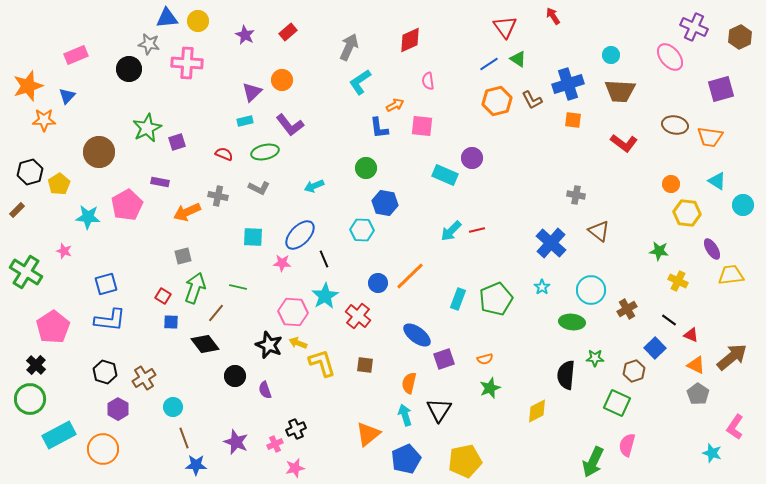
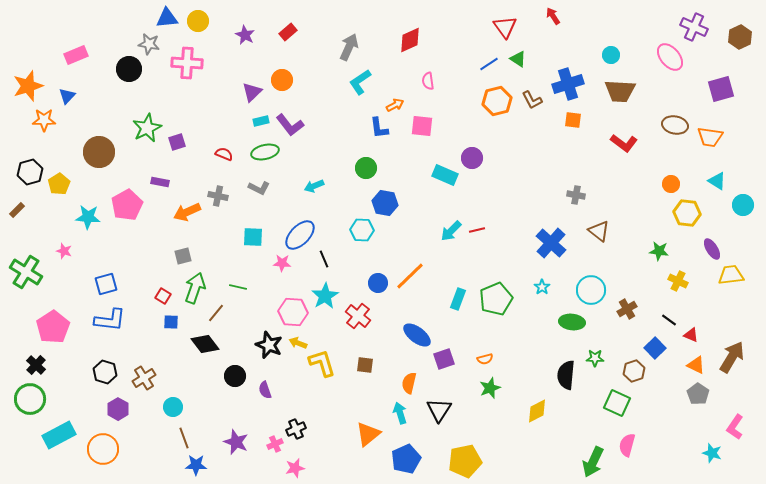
cyan rectangle at (245, 121): moved 16 px right
brown arrow at (732, 357): rotated 20 degrees counterclockwise
cyan arrow at (405, 415): moved 5 px left, 2 px up
